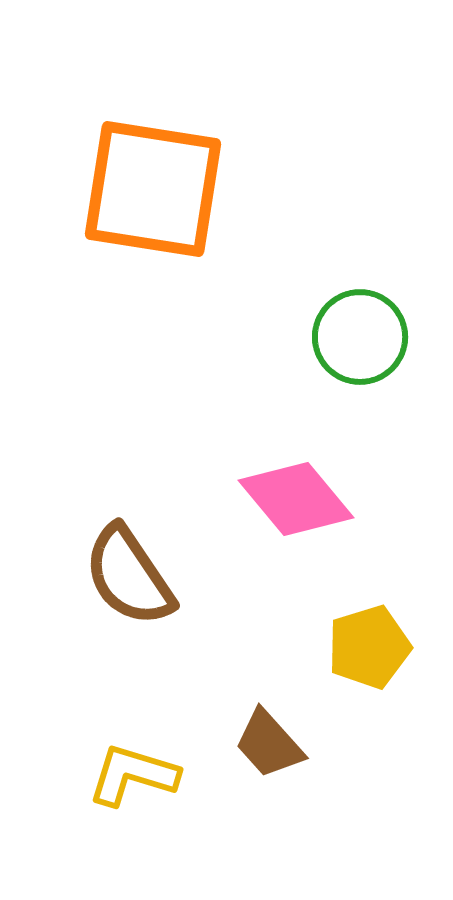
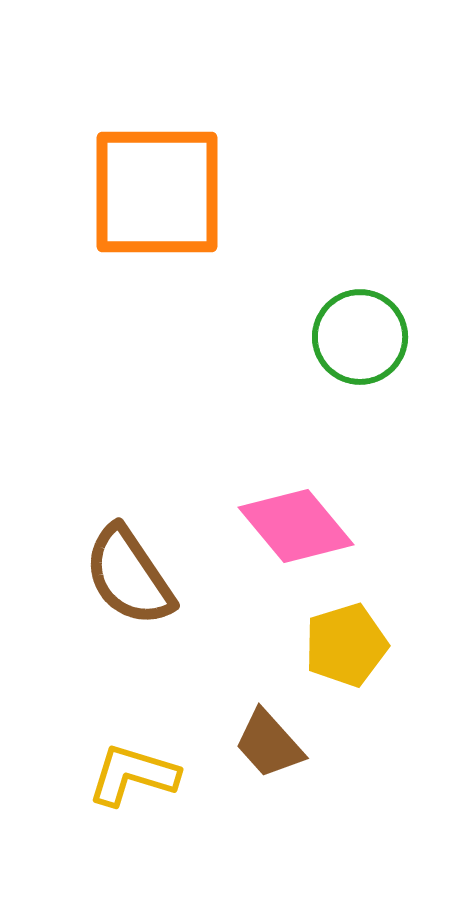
orange square: moved 4 px right, 3 px down; rotated 9 degrees counterclockwise
pink diamond: moved 27 px down
yellow pentagon: moved 23 px left, 2 px up
